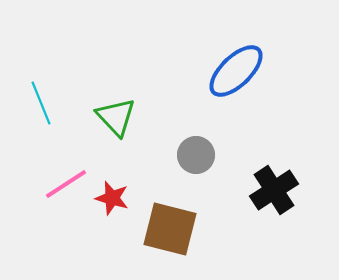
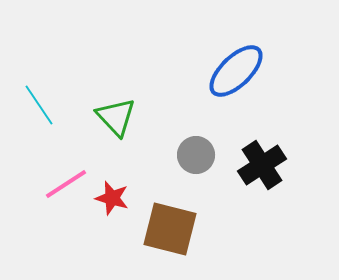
cyan line: moved 2 px left, 2 px down; rotated 12 degrees counterclockwise
black cross: moved 12 px left, 25 px up
